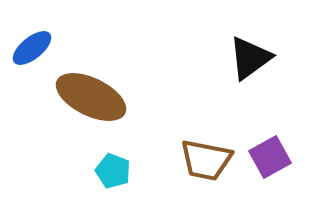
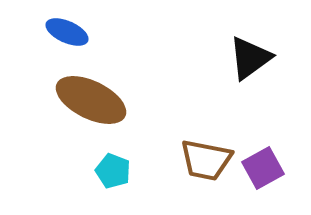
blue ellipse: moved 35 px right, 16 px up; rotated 63 degrees clockwise
brown ellipse: moved 3 px down
purple square: moved 7 px left, 11 px down
